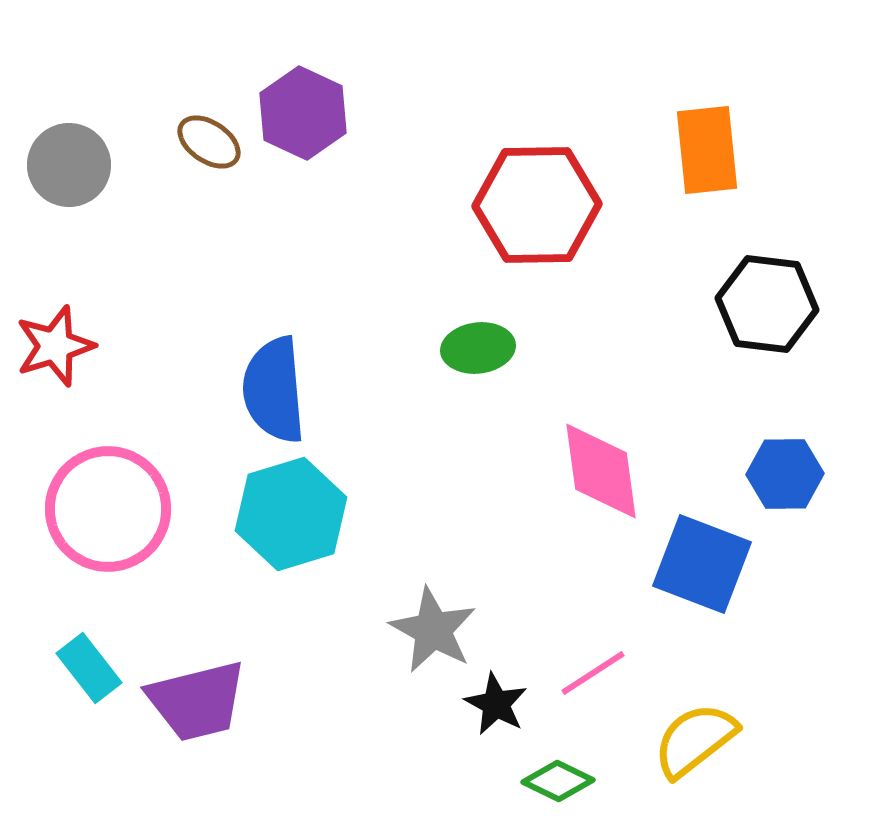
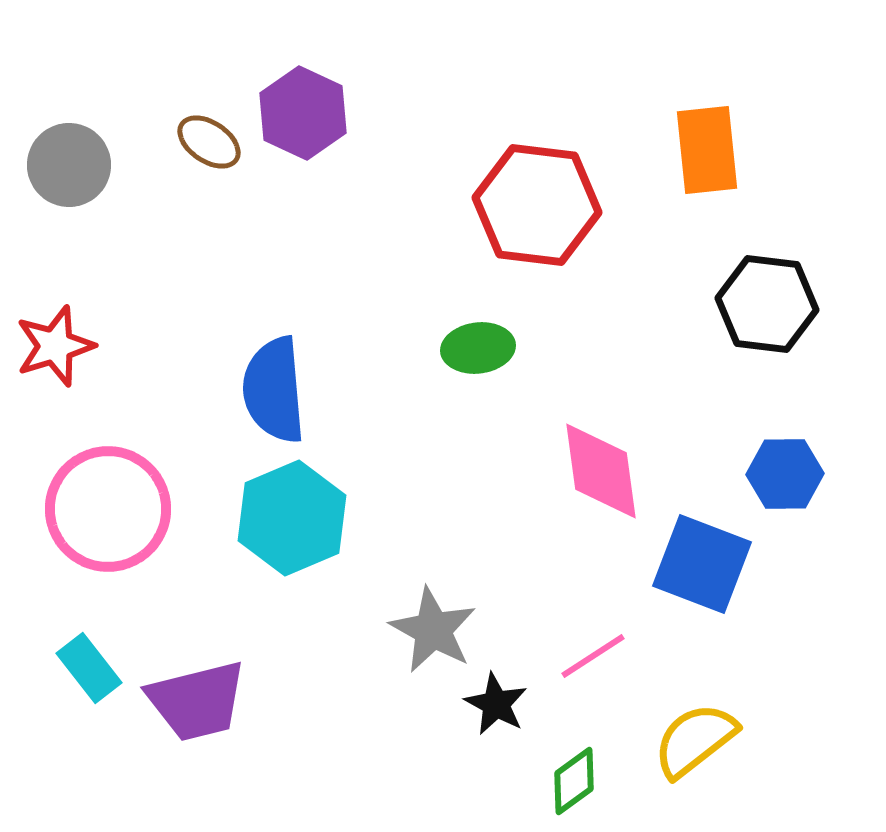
red hexagon: rotated 8 degrees clockwise
cyan hexagon: moved 1 px right, 4 px down; rotated 6 degrees counterclockwise
pink line: moved 17 px up
green diamond: moved 16 px right; rotated 62 degrees counterclockwise
